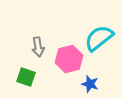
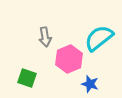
gray arrow: moved 7 px right, 10 px up
pink hexagon: rotated 8 degrees counterclockwise
green square: moved 1 px right, 1 px down
